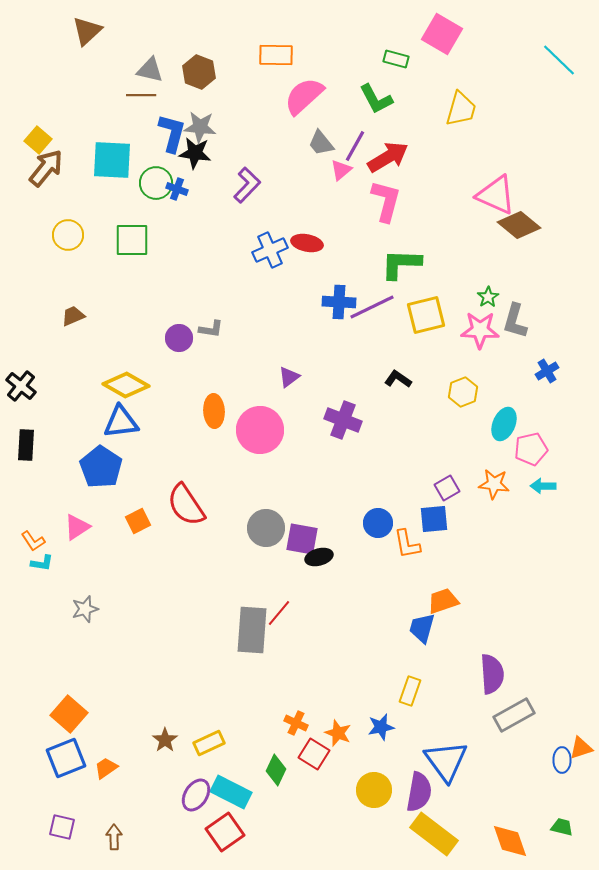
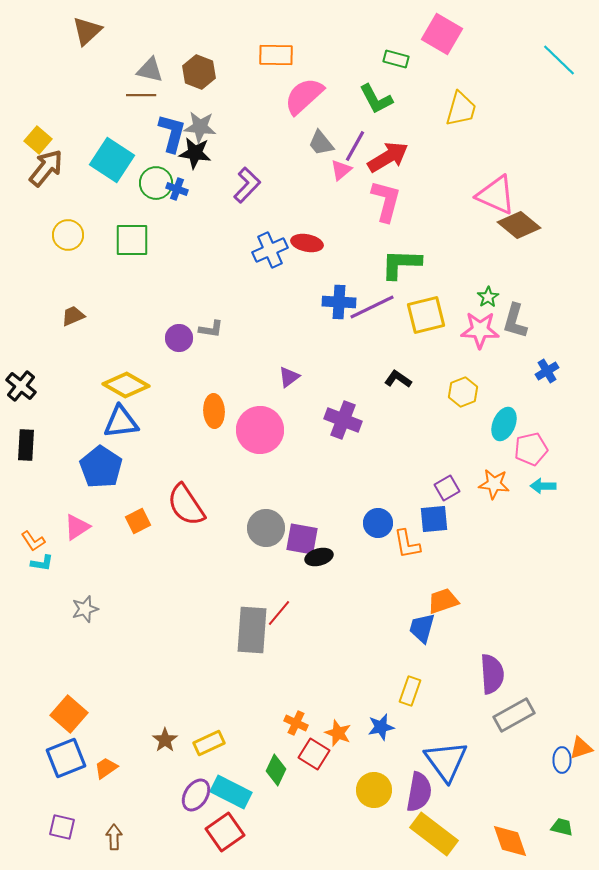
cyan square at (112, 160): rotated 30 degrees clockwise
